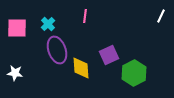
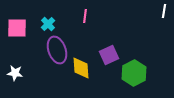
white line: moved 3 px right, 5 px up; rotated 16 degrees counterclockwise
